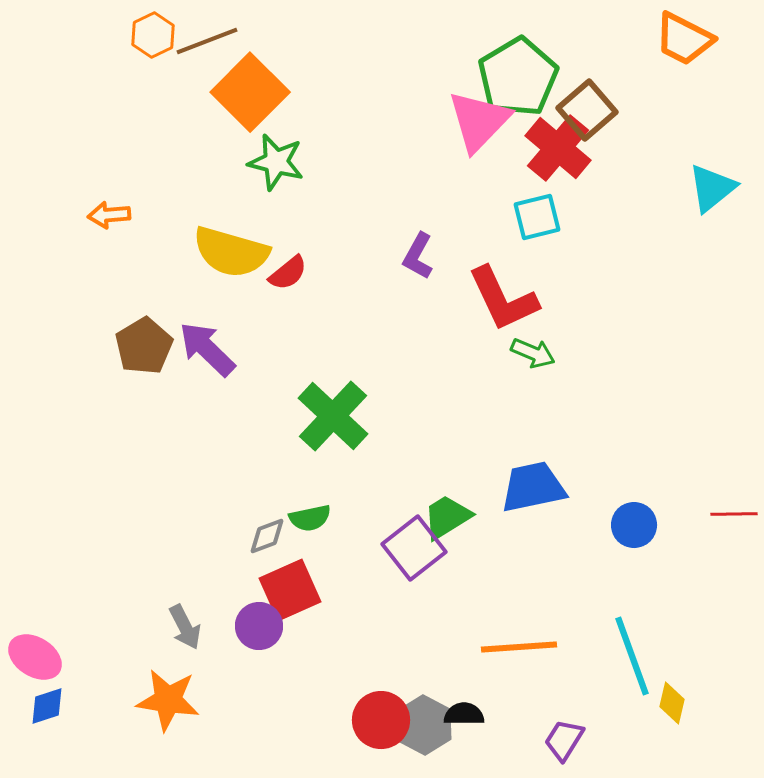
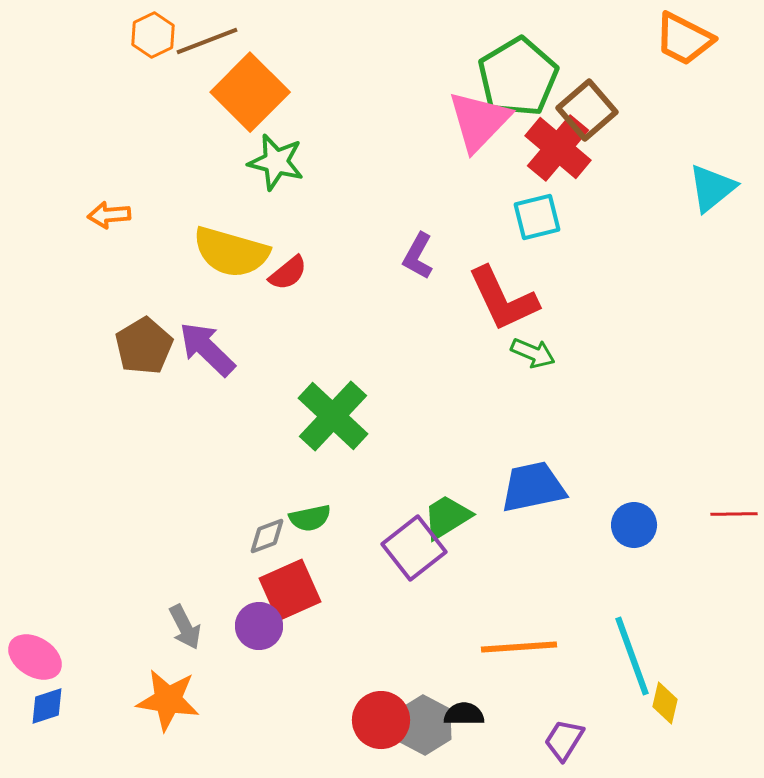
yellow diamond: moved 7 px left
